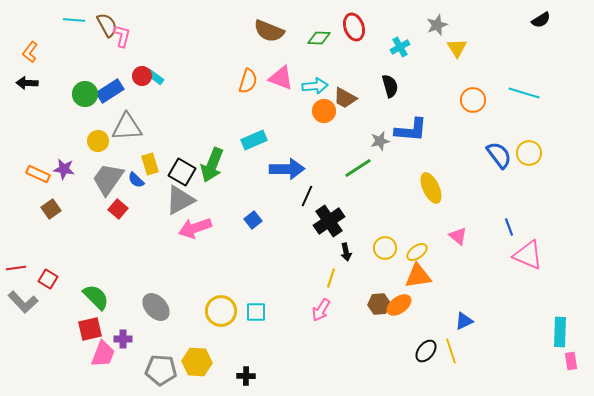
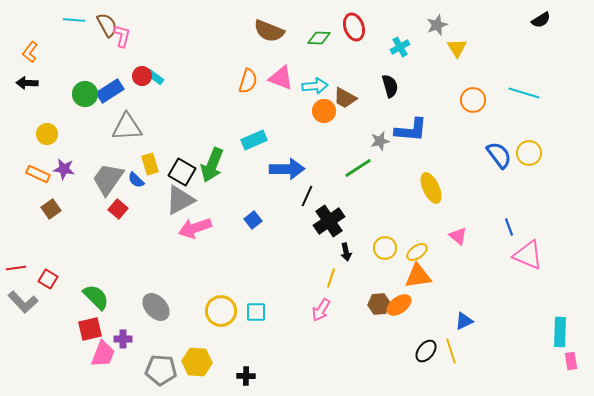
yellow circle at (98, 141): moved 51 px left, 7 px up
